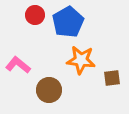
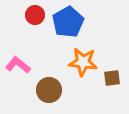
orange star: moved 2 px right, 2 px down
